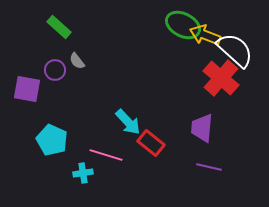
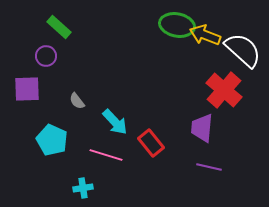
green ellipse: moved 6 px left; rotated 16 degrees counterclockwise
white semicircle: moved 8 px right
gray semicircle: moved 40 px down
purple circle: moved 9 px left, 14 px up
red cross: moved 3 px right, 12 px down
purple square: rotated 12 degrees counterclockwise
cyan arrow: moved 13 px left
red rectangle: rotated 12 degrees clockwise
cyan cross: moved 15 px down
